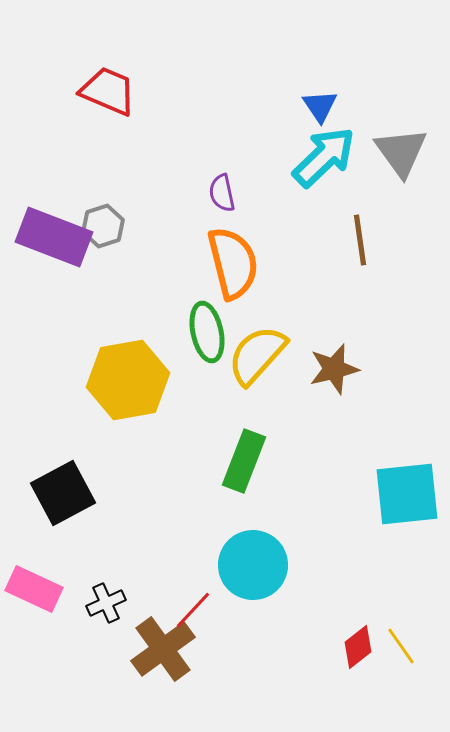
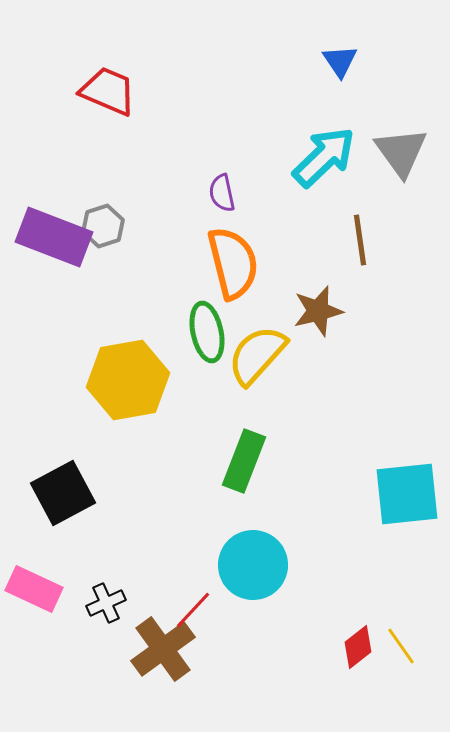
blue triangle: moved 20 px right, 45 px up
brown star: moved 16 px left, 58 px up
